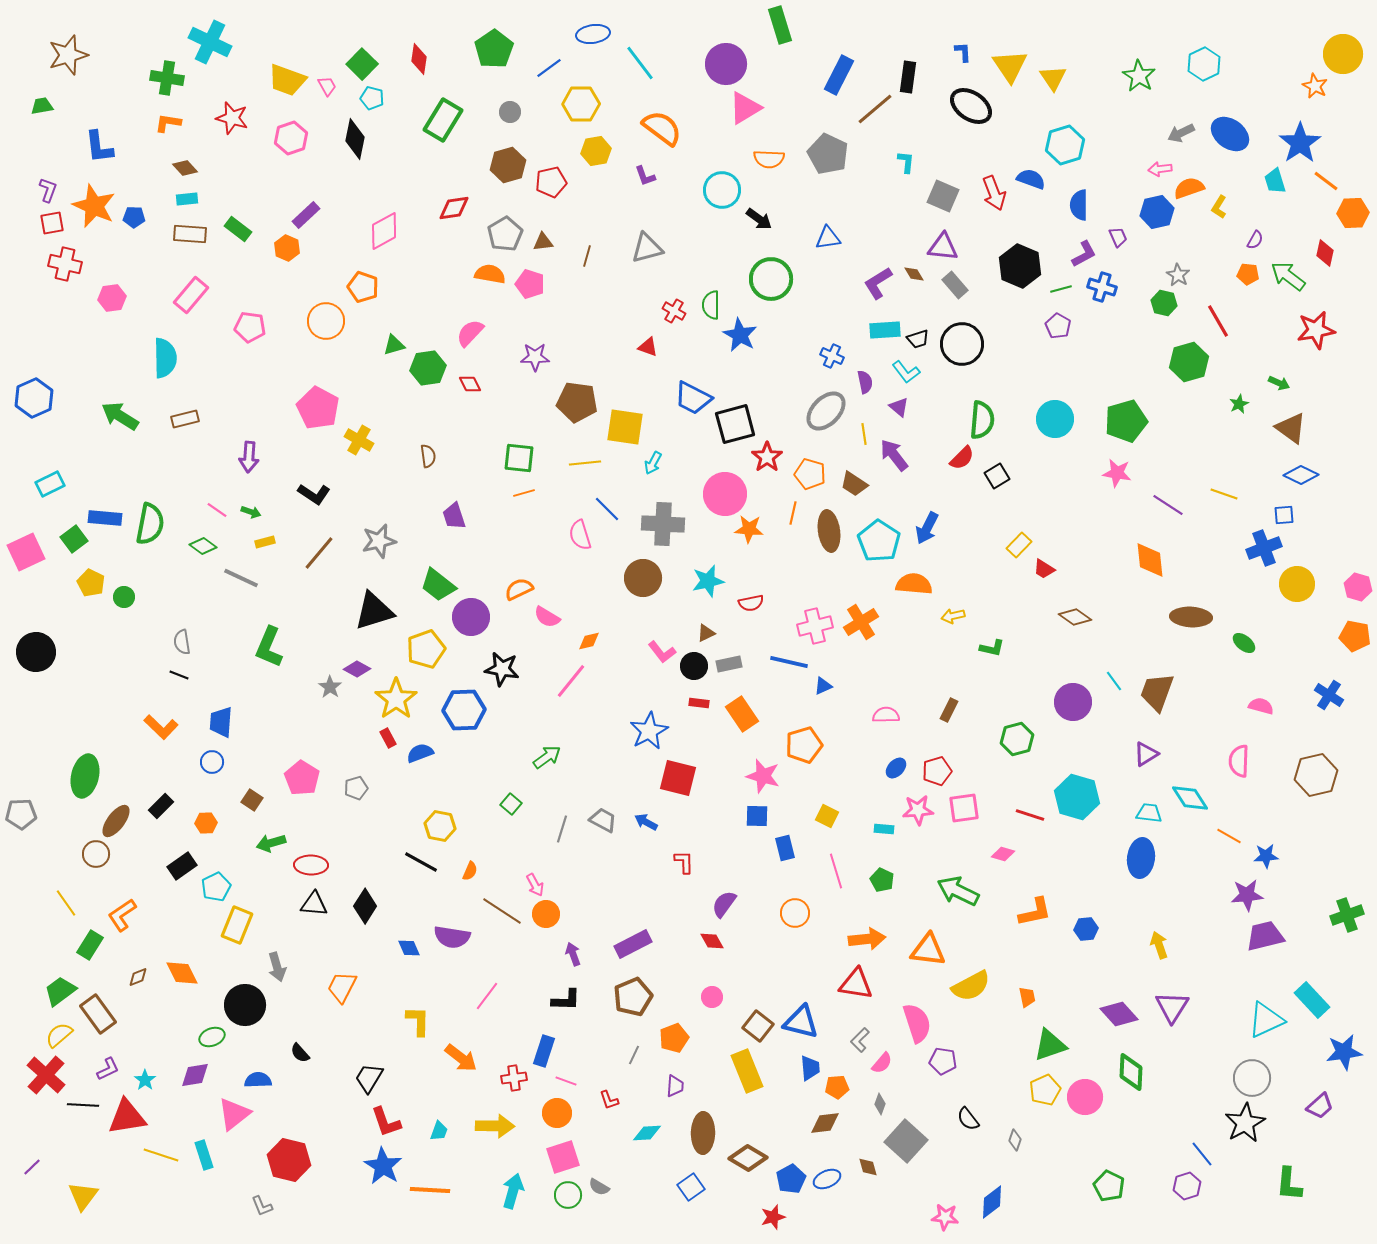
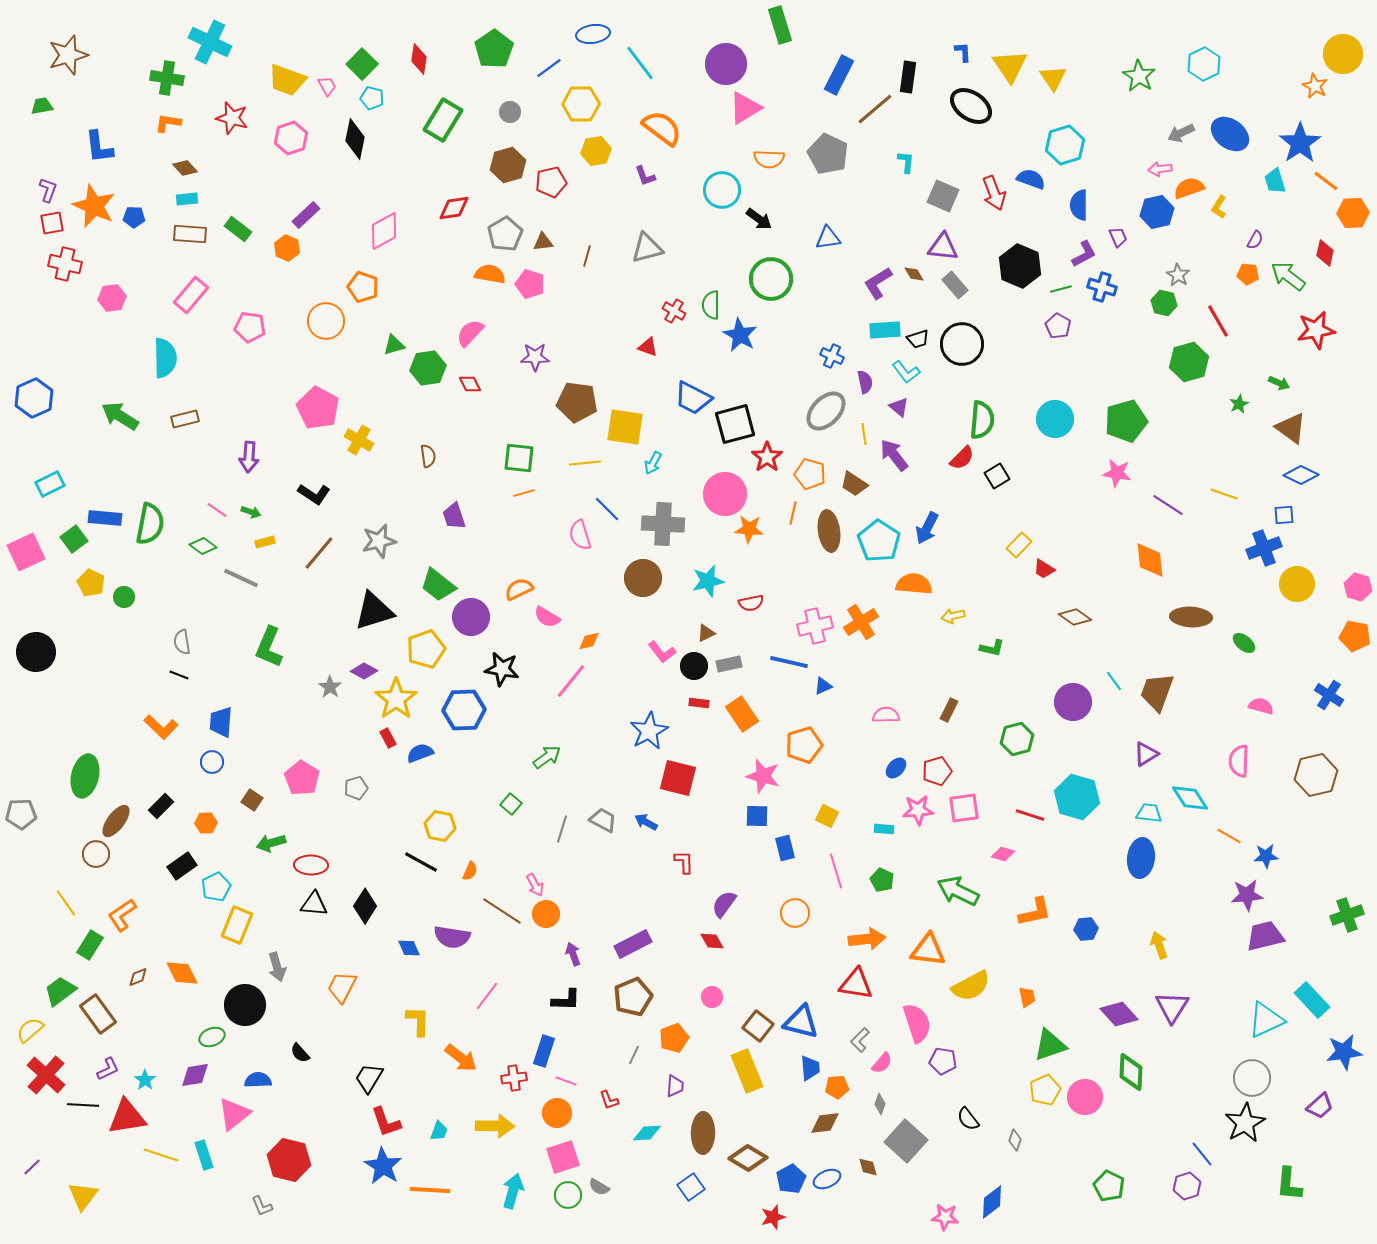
purple diamond at (357, 669): moved 7 px right, 2 px down
yellow semicircle at (59, 1035): moved 29 px left, 5 px up
